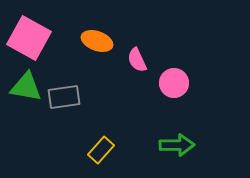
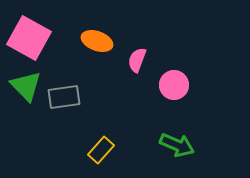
pink semicircle: rotated 45 degrees clockwise
pink circle: moved 2 px down
green triangle: moved 1 px up; rotated 36 degrees clockwise
green arrow: rotated 24 degrees clockwise
